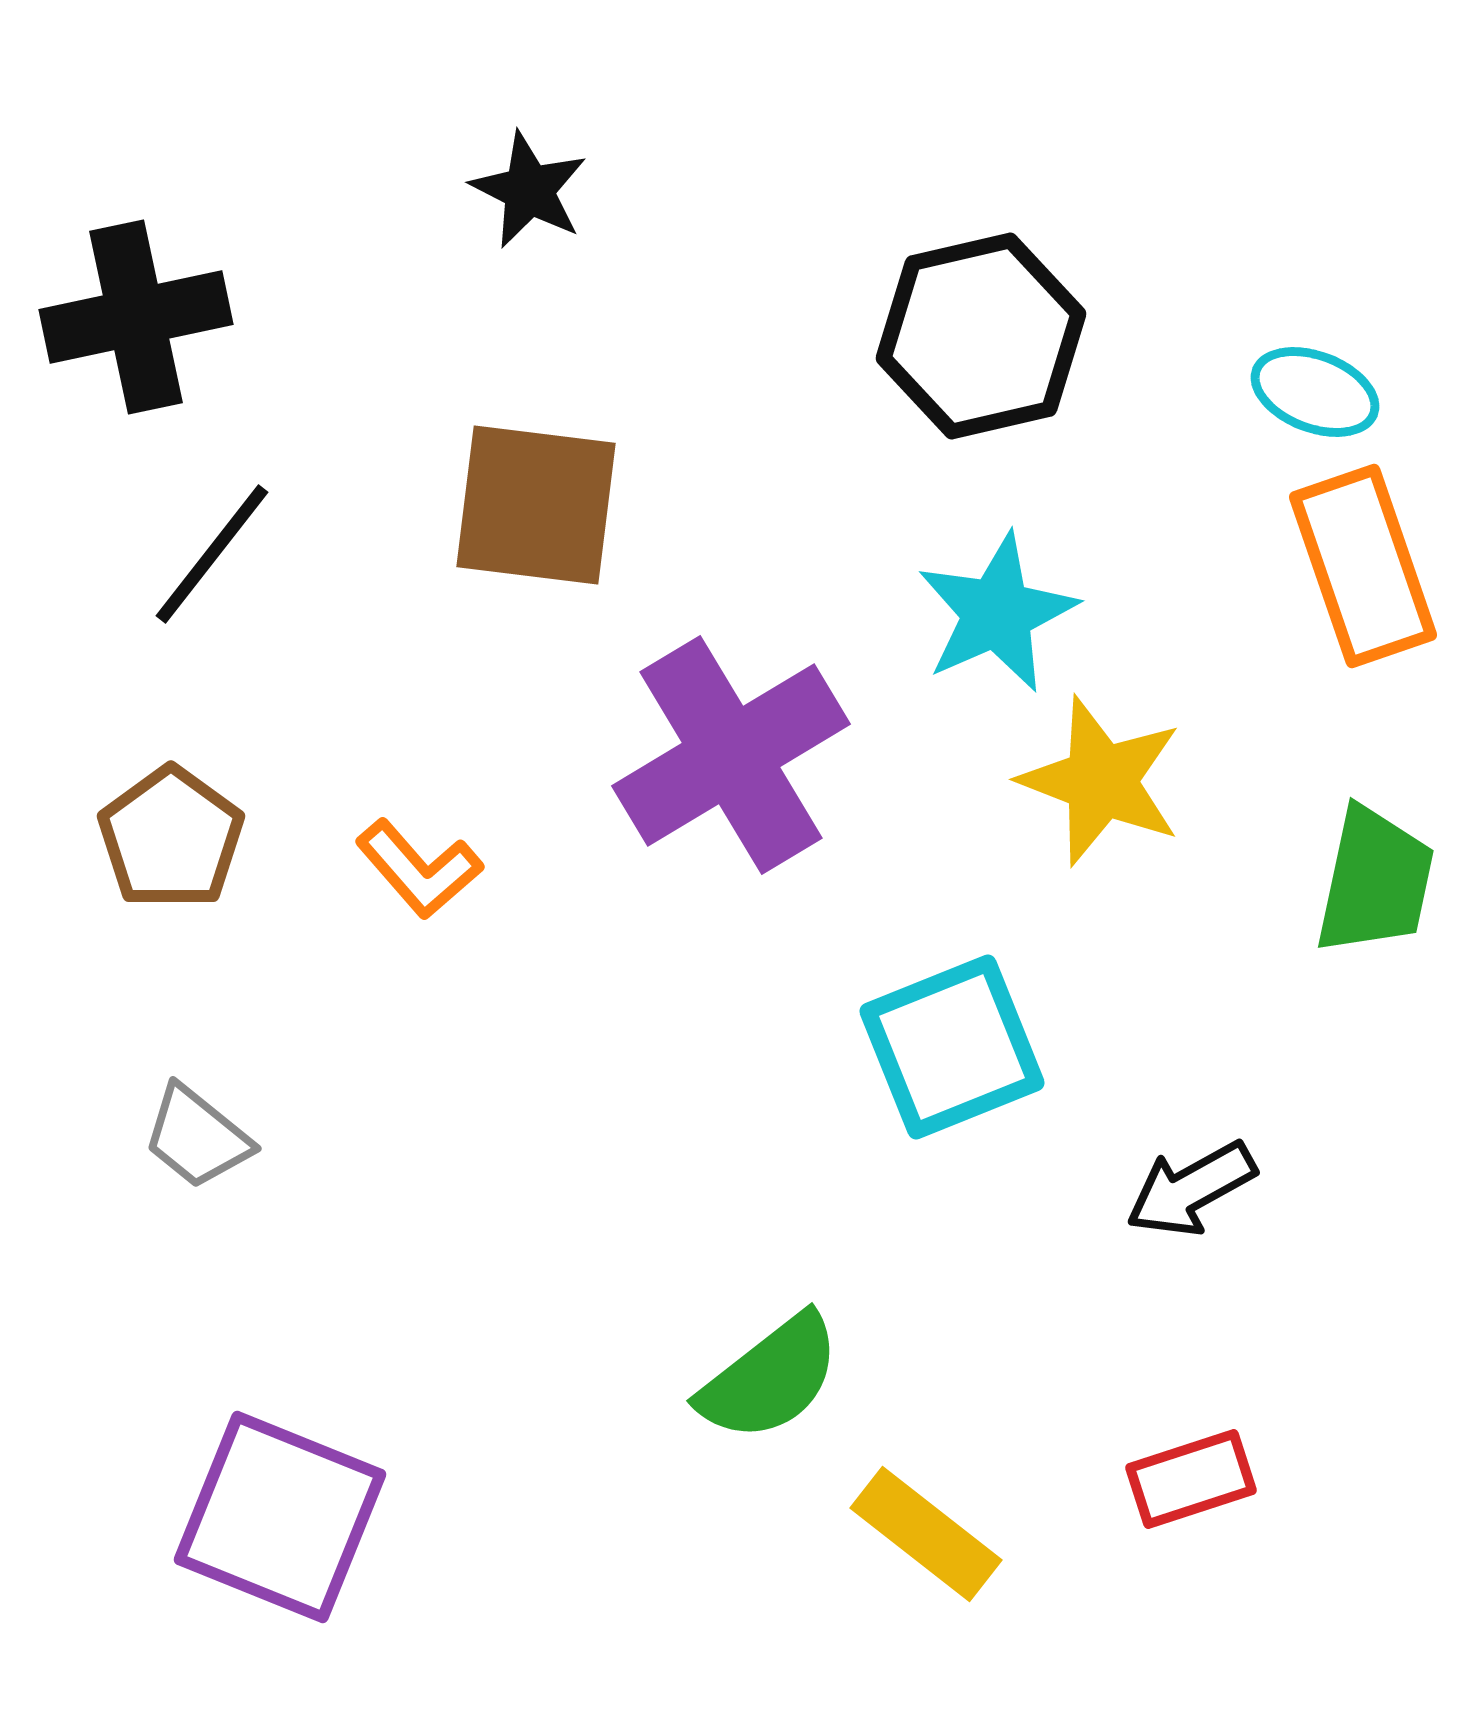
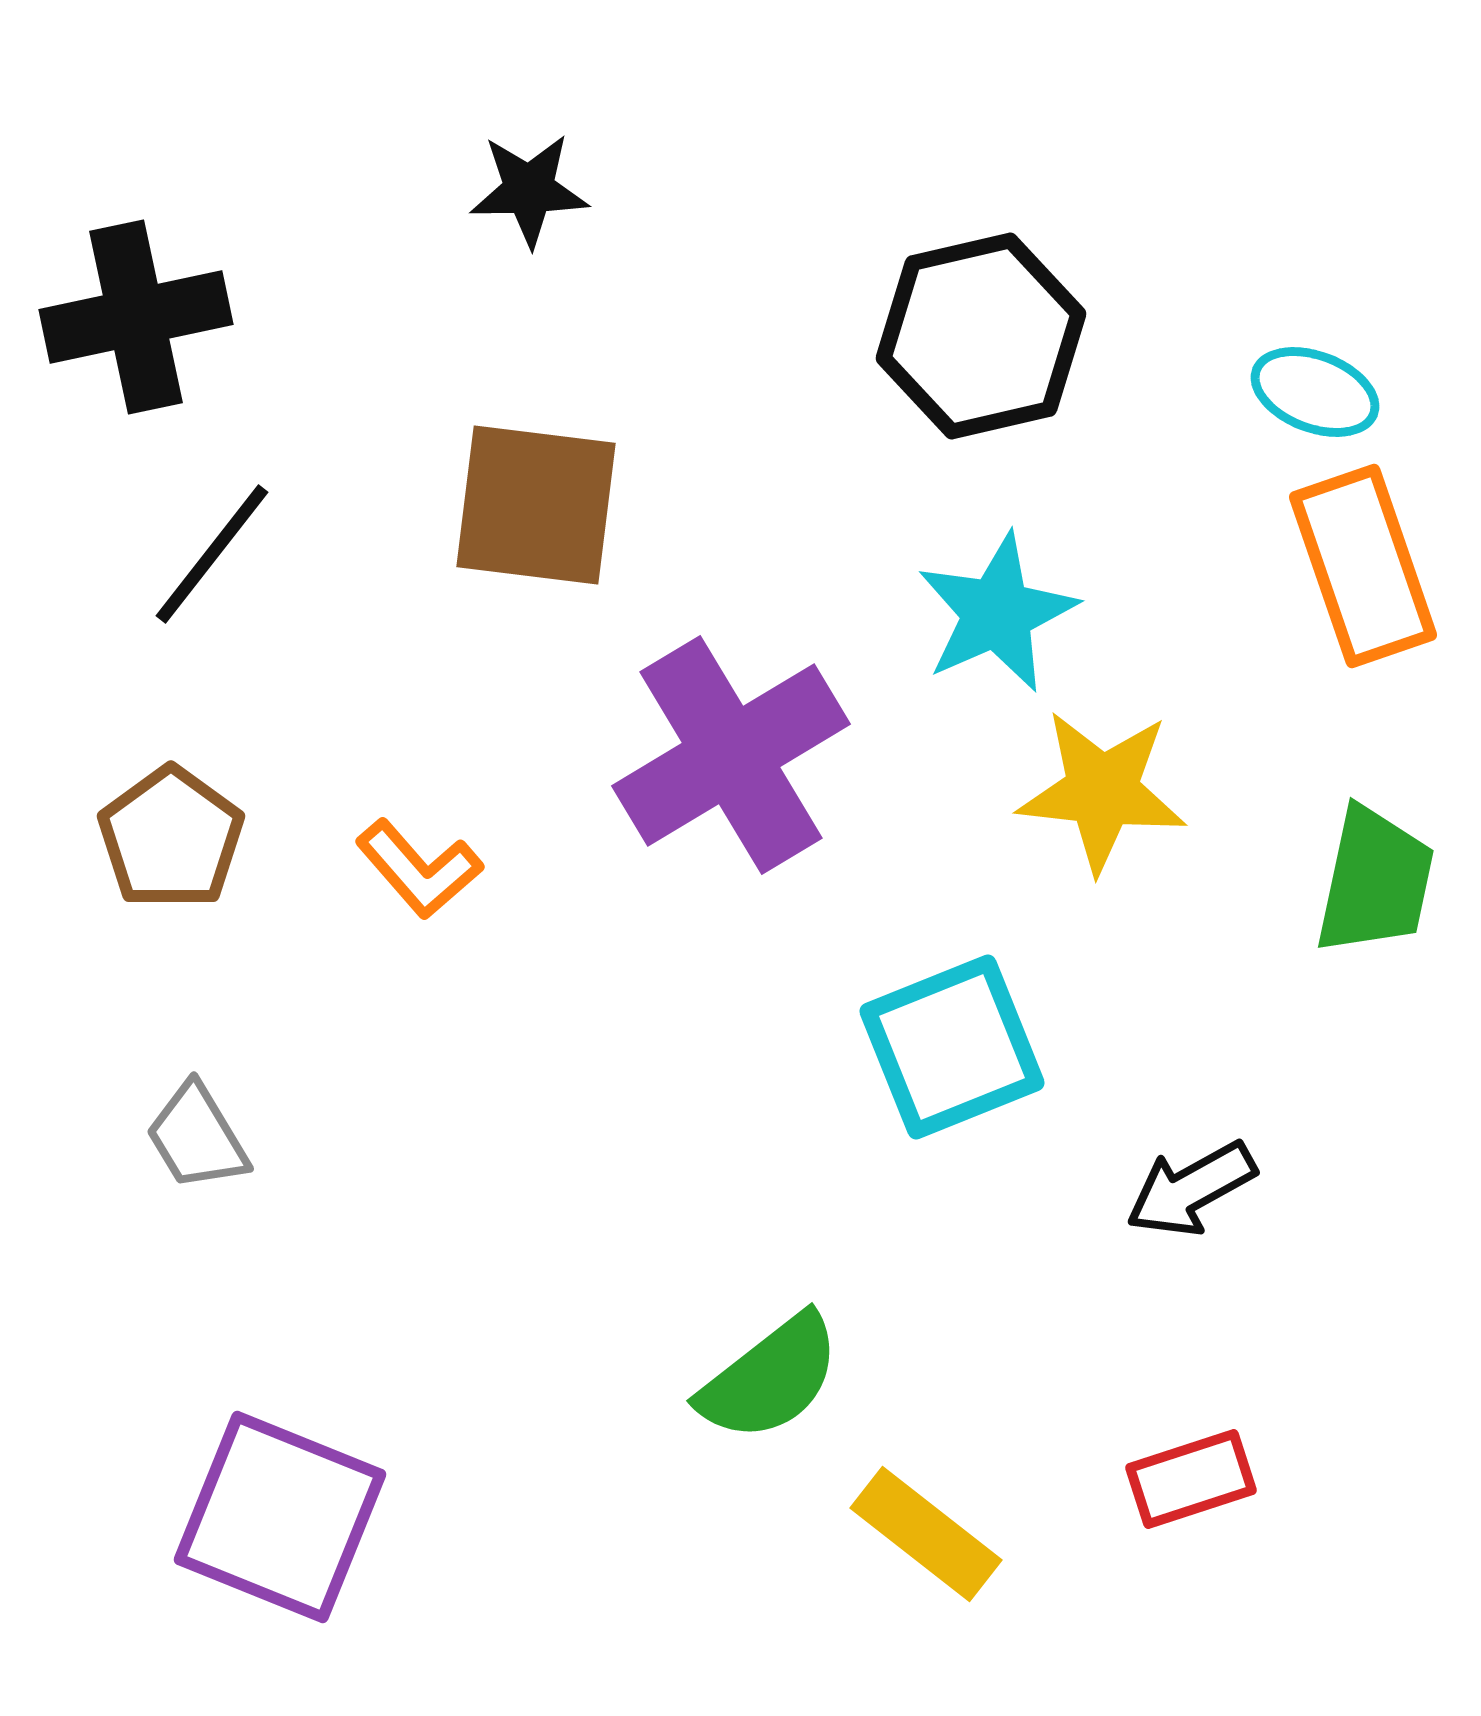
black star: rotated 28 degrees counterclockwise
yellow star: moved 1 px right, 10 px down; rotated 15 degrees counterclockwise
gray trapezoid: rotated 20 degrees clockwise
